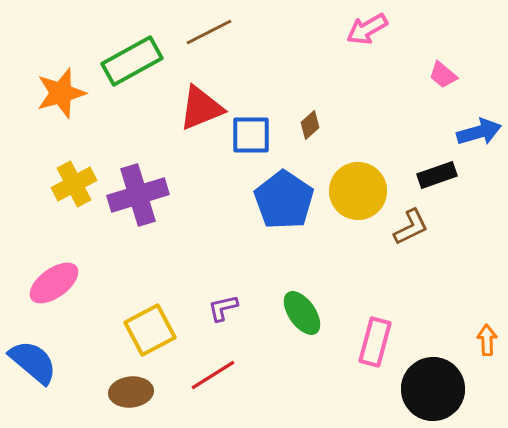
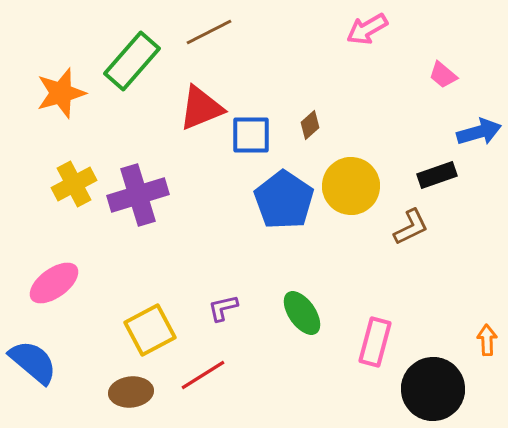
green rectangle: rotated 20 degrees counterclockwise
yellow circle: moved 7 px left, 5 px up
red line: moved 10 px left
